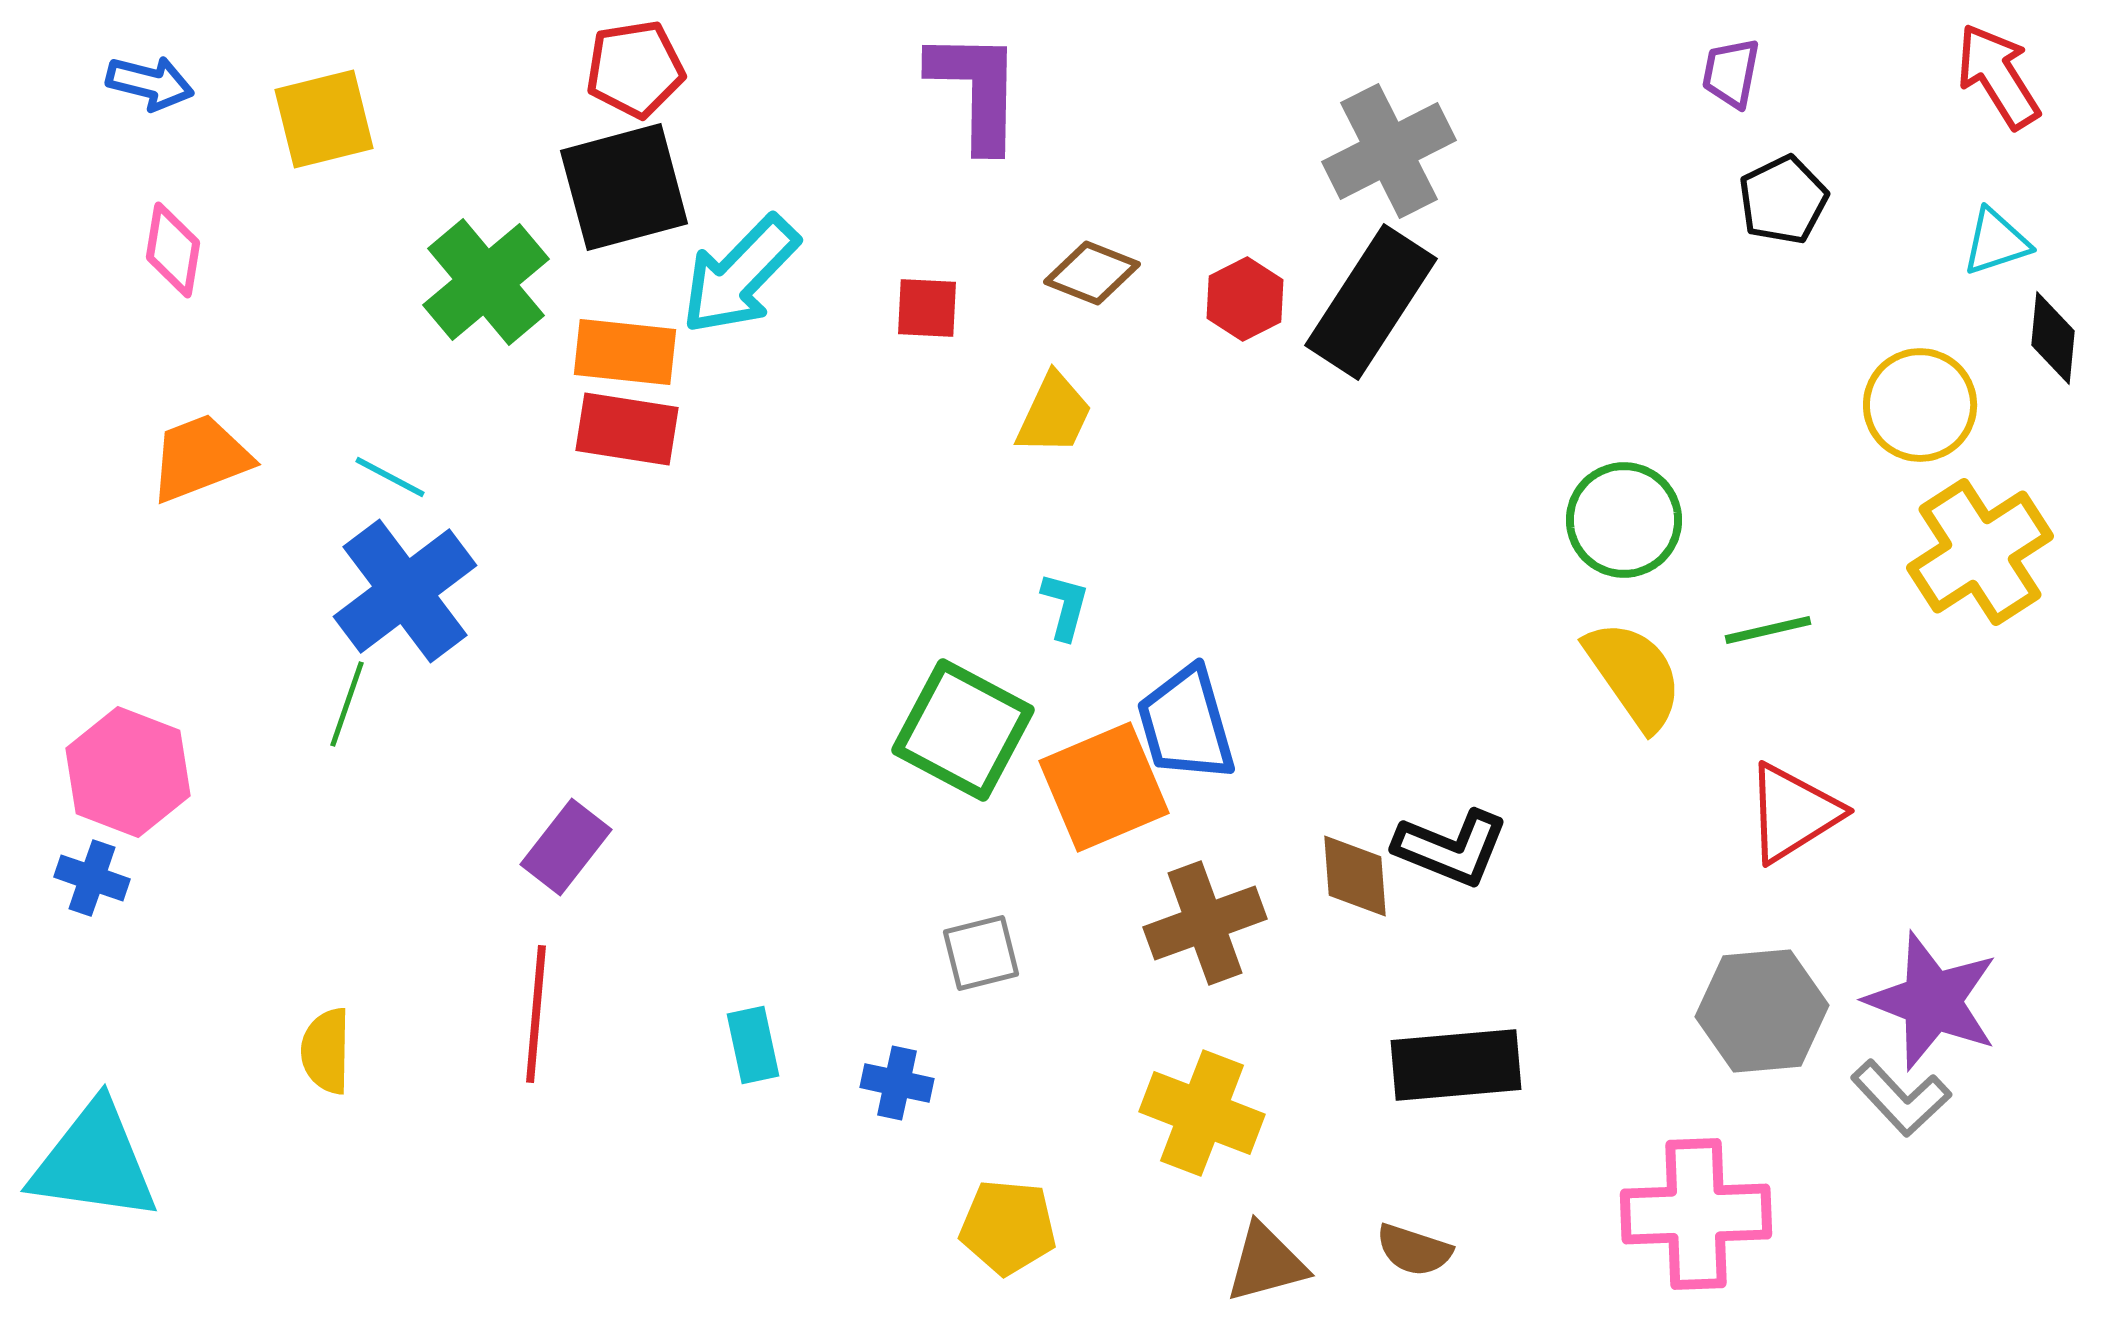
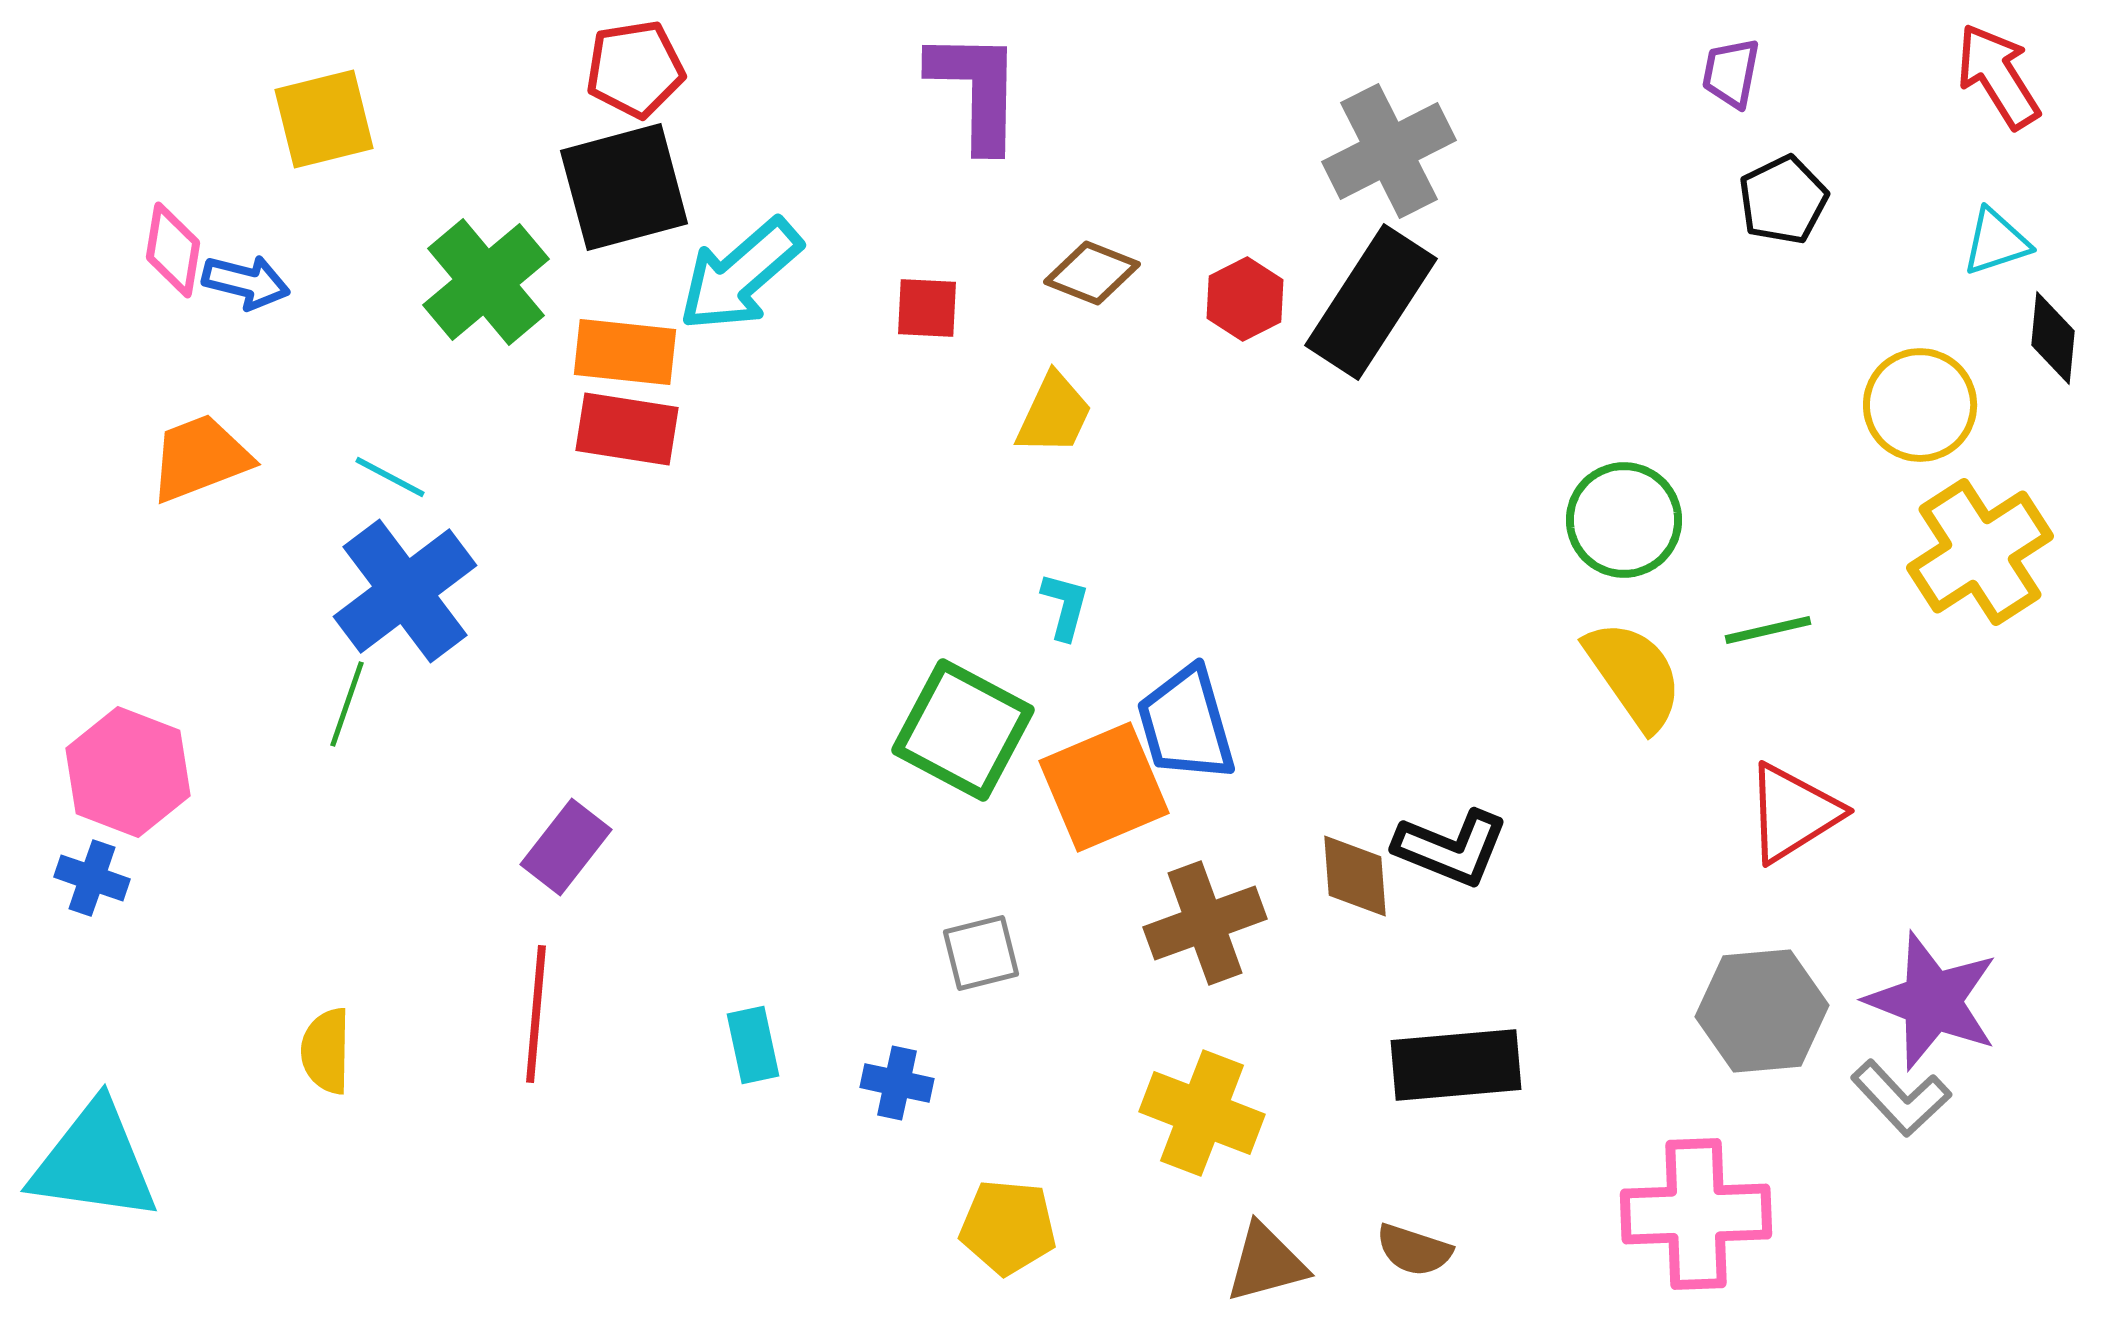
blue arrow at (150, 83): moved 96 px right, 199 px down
cyan arrow at (740, 275): rotated 5 degrees clockwise
